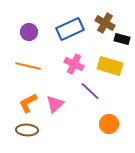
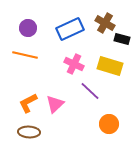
purple circle: moved 1 px left, 4 px up
orange line: moved 3 px left, 11 px up
brown ellipse: moved 2 px right, 2 px down
